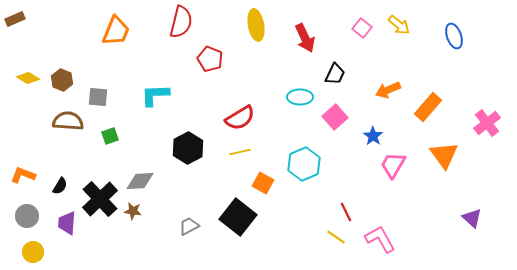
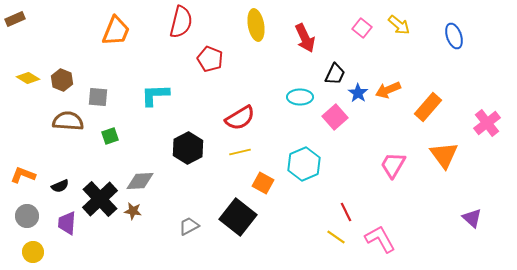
blue star at (373, 136): moved 15 px left, 43 px up
black semicircle at (60, 186): rotated 36 degrees clockwise
